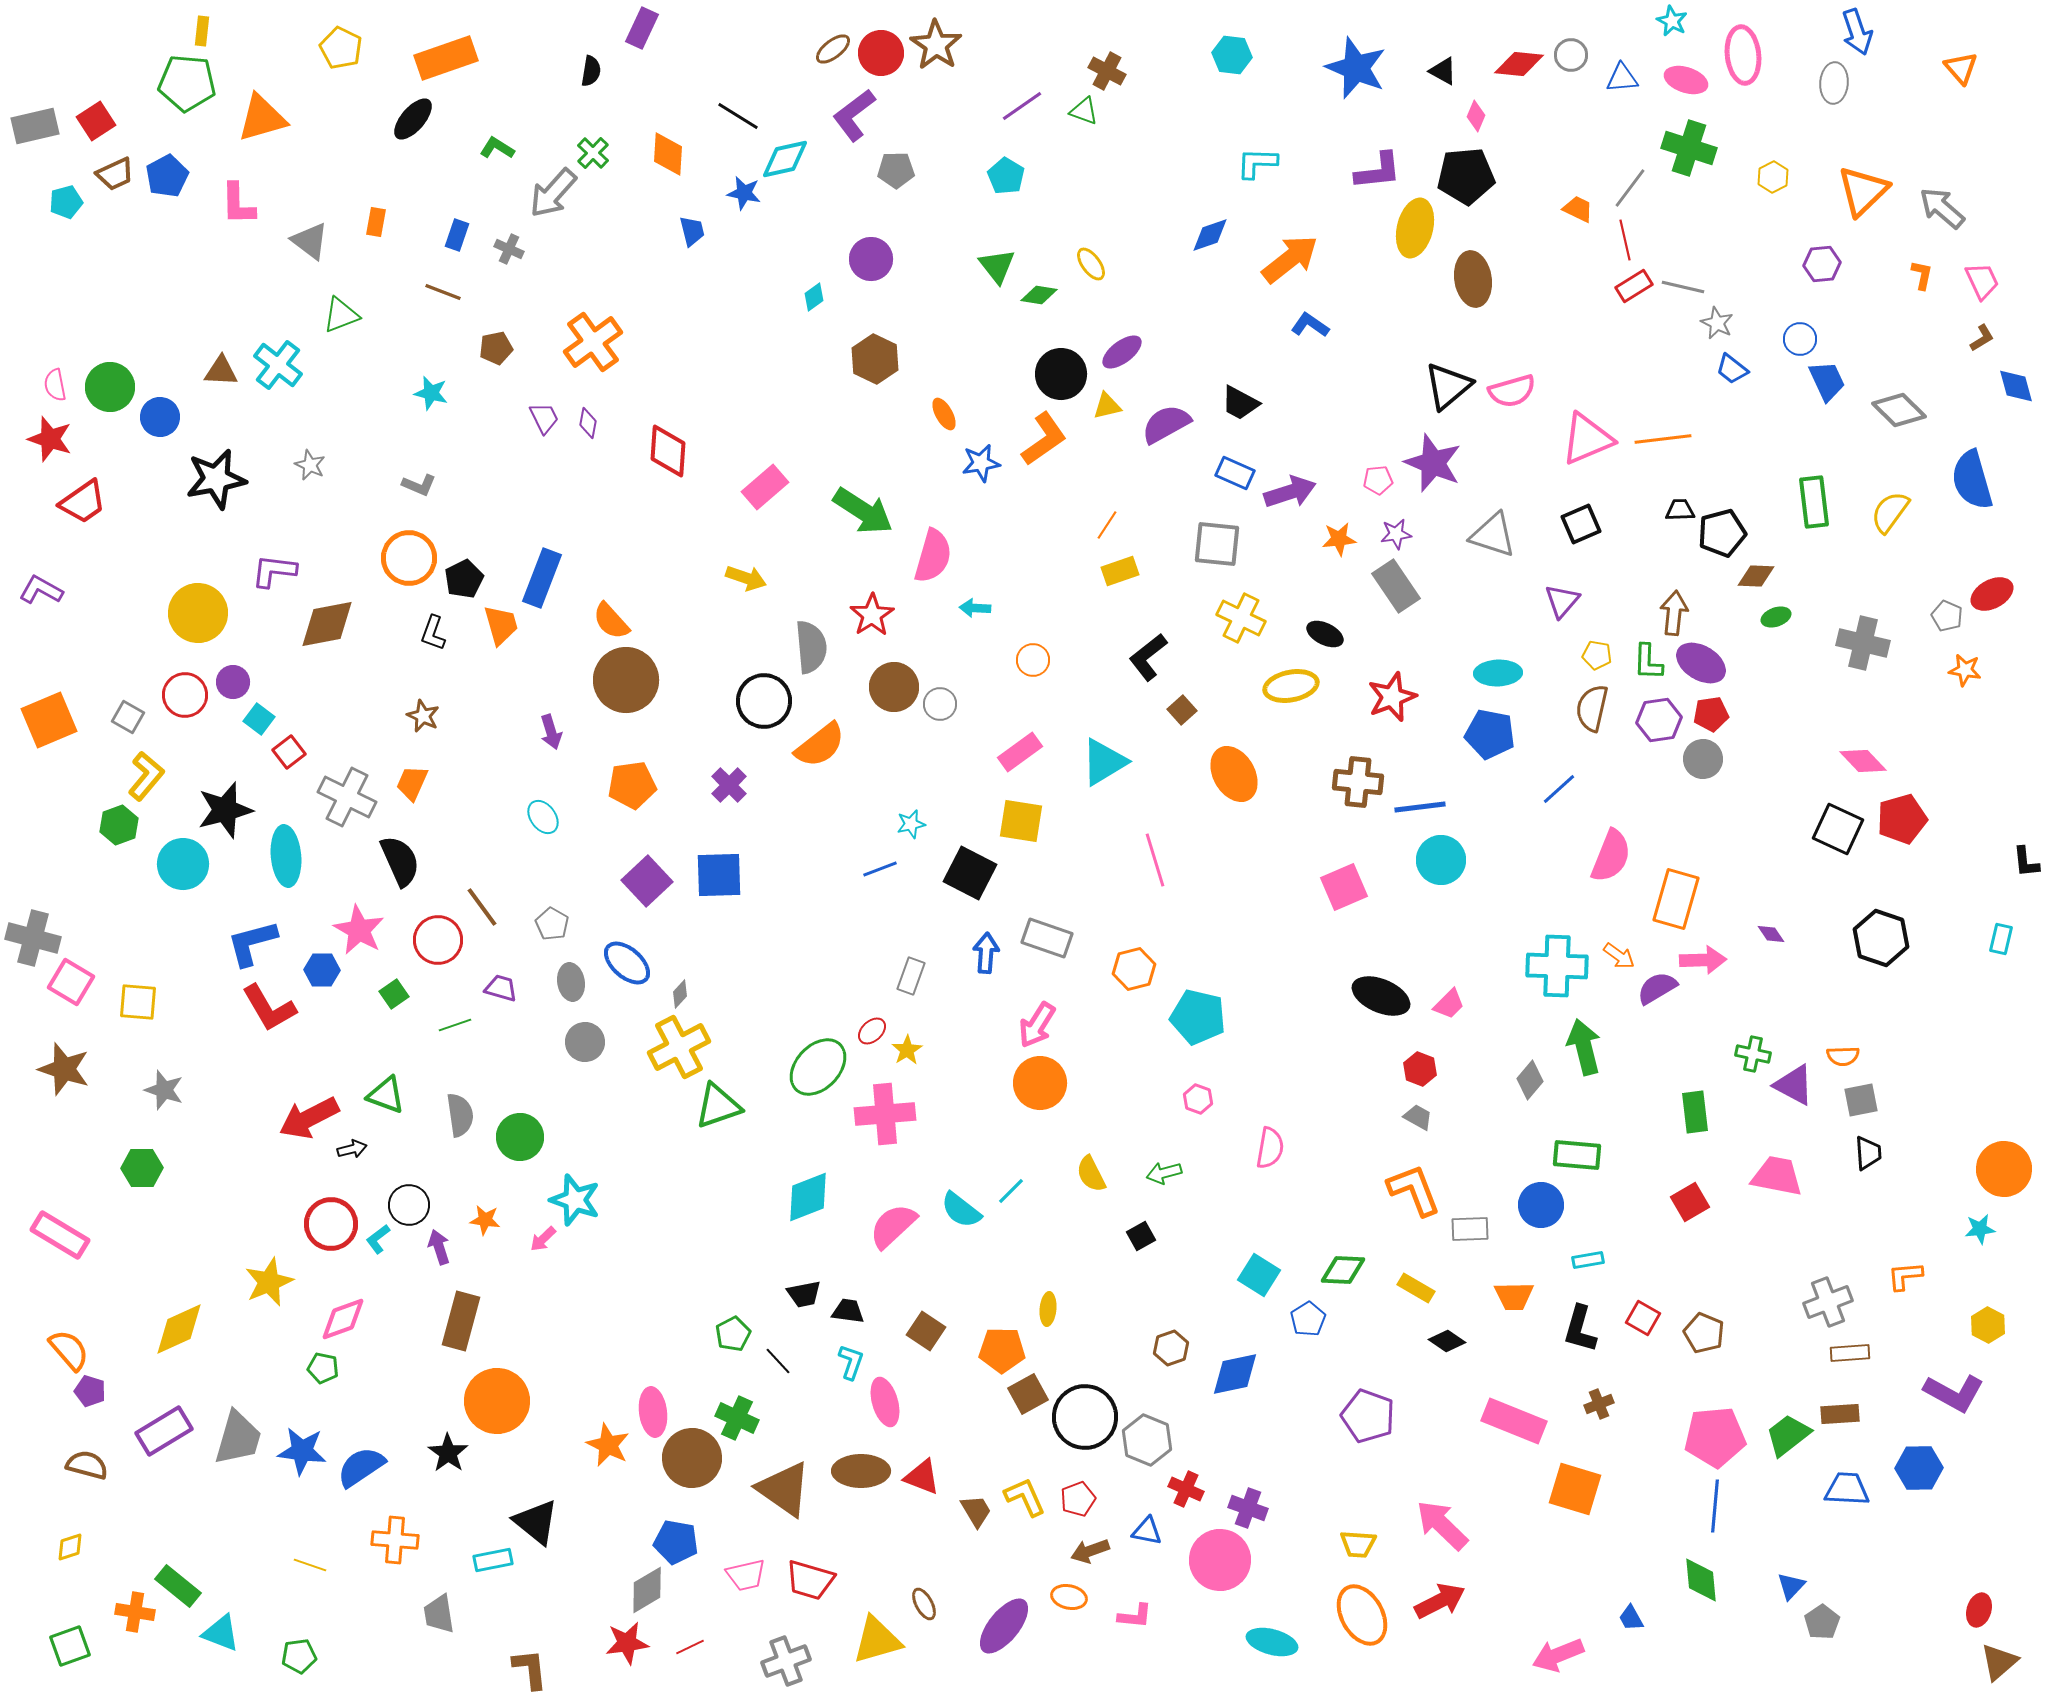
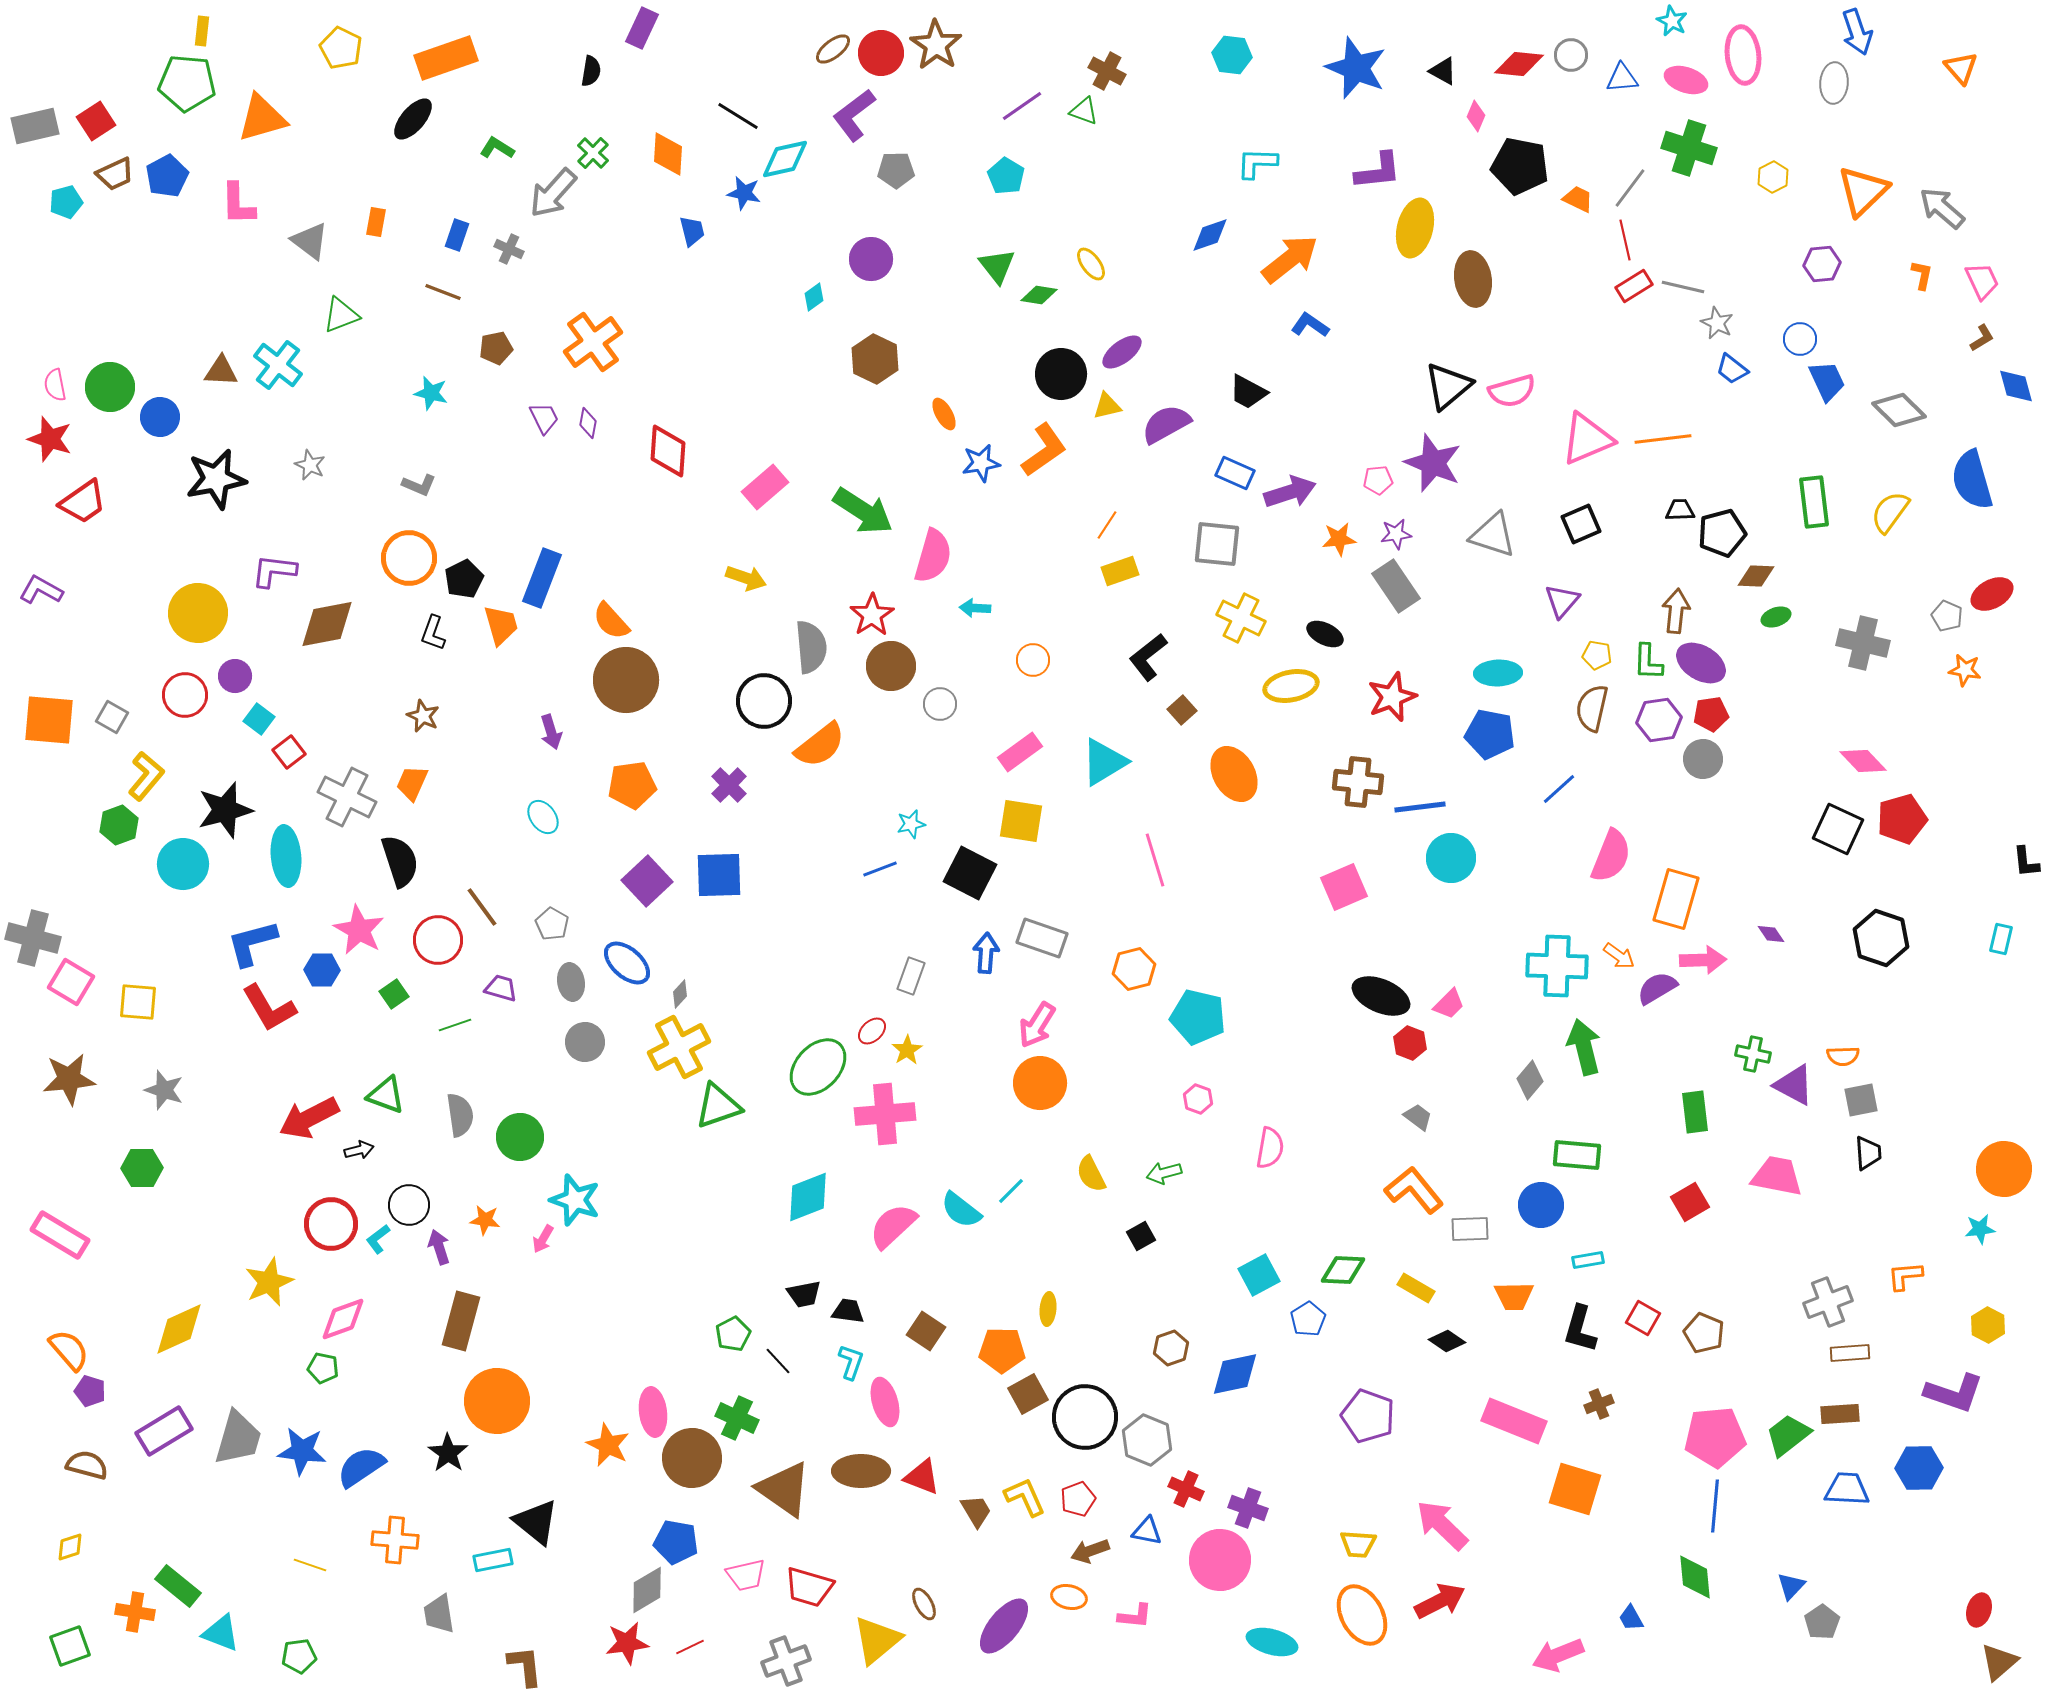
black pentagon at (1466, 176): moved 54 px right, 10 px up; rotated 16 degrees clockwise
orange trapezoid at (1578, 209): moved 10 px up
black trapezoid at (1240, 403): moved 8 px right, 11 px up
orange L-shape at (1044, 439): moved 11 px down
brown arrow at (1674, 613): moved 2 px right, 2 px up
purple circle at (233, 682): moved 2 px right, 6 px up
brown circle at (894, 687): moved 3 px left, 21 px up
gray square at (128, 717): moved 16 px left
orange square at (49, 720): rotated 28 degrees clockwise
cyan circle at (1441, 860): moved 10 px right, 2 px up
black semicircle at (400, 861): rotated 6 degrees clockwise
gray rectangle at (1047, 938): moved 5 px left
brown star at (64, 1069): moved 5 px right, 10 px down; rotated 24 degrees counterclockwise
red hexagon at (1420, 1069): moved 10 px left, 26 px up
gray trapezoid at (1418, 1117): rotated 8 degrees clockwise
black arrow at (352, 1149): moved 7 px right, 1 px down
orange L-shape at (1414, 1190): rotated 18 degrees counterclockwise
pink arrow at (543, 1239): rotated 16 degrees counterclockwise
cyan square at (1259, 1275): rotated 30 degrees clockwise
purple L-shape at (1954, 1393): rotated 10 degrees counterclockwise
red trapezoid at (810, 1580): moved 1 px left, 7 px down
green diamond at (1701, 1580): moved 6 px left, 3 px up
yellow triangle at (877, 1640): rotated 24 degrees counterclockwise
brown L-shape at (530, 1669): moved 5 px left, 3 px up
